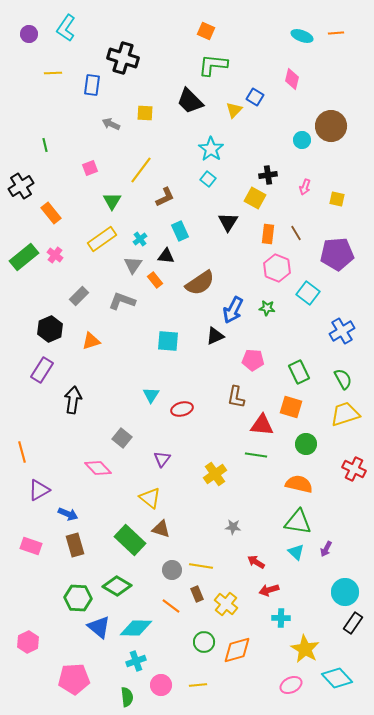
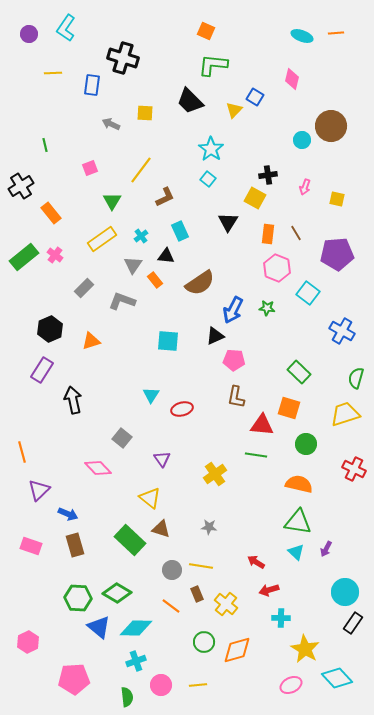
cyan cross at (140, 239): moved 1 px right, 3 px up
gray rectangle at (79, 296): moved 5 px right, 8 px up
blue cross at (342, 331): rotated 30 degrees counterclockwise
pink pentagon at (253, 360): moved 19 px left
green rectangle at (299, 372): rotated 20 degrees counterclockwise
green semicircle at (343, 379): moved 13 px right, 1 px up; rotated 135 degrees counterclockwise
black arrow at (73, 400): rotated 20 degrees counterclockwise
orange square at (291, 407): moved 2 px left, 1 px down
purple triangle at (162, 459): rotated 12 degrees counterclockwise
purple triangle at (39, 490): rotated 15 degrees counterclockwise
gray star at (233, 527): moved 24 px left
green diamond at (117, 586): moved 7 px down
